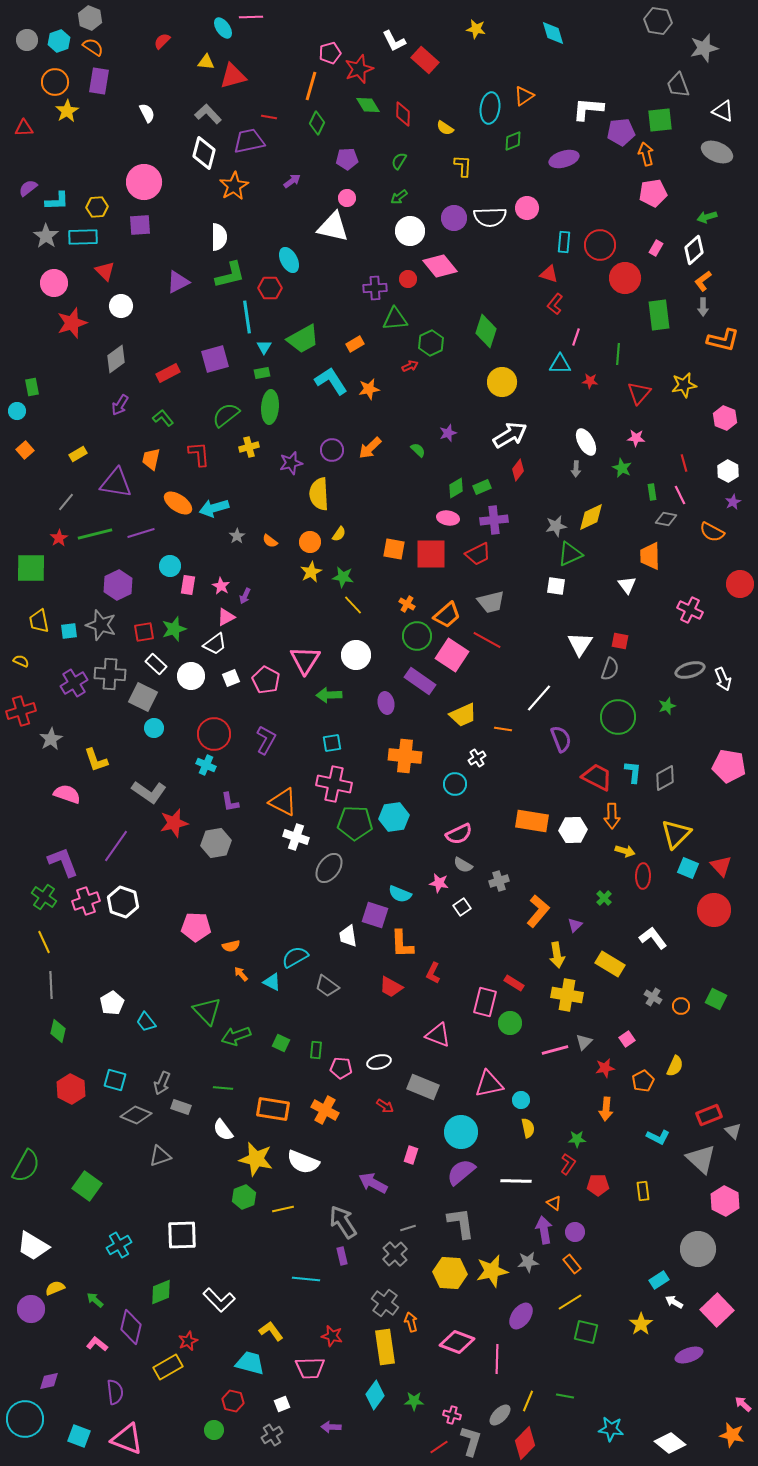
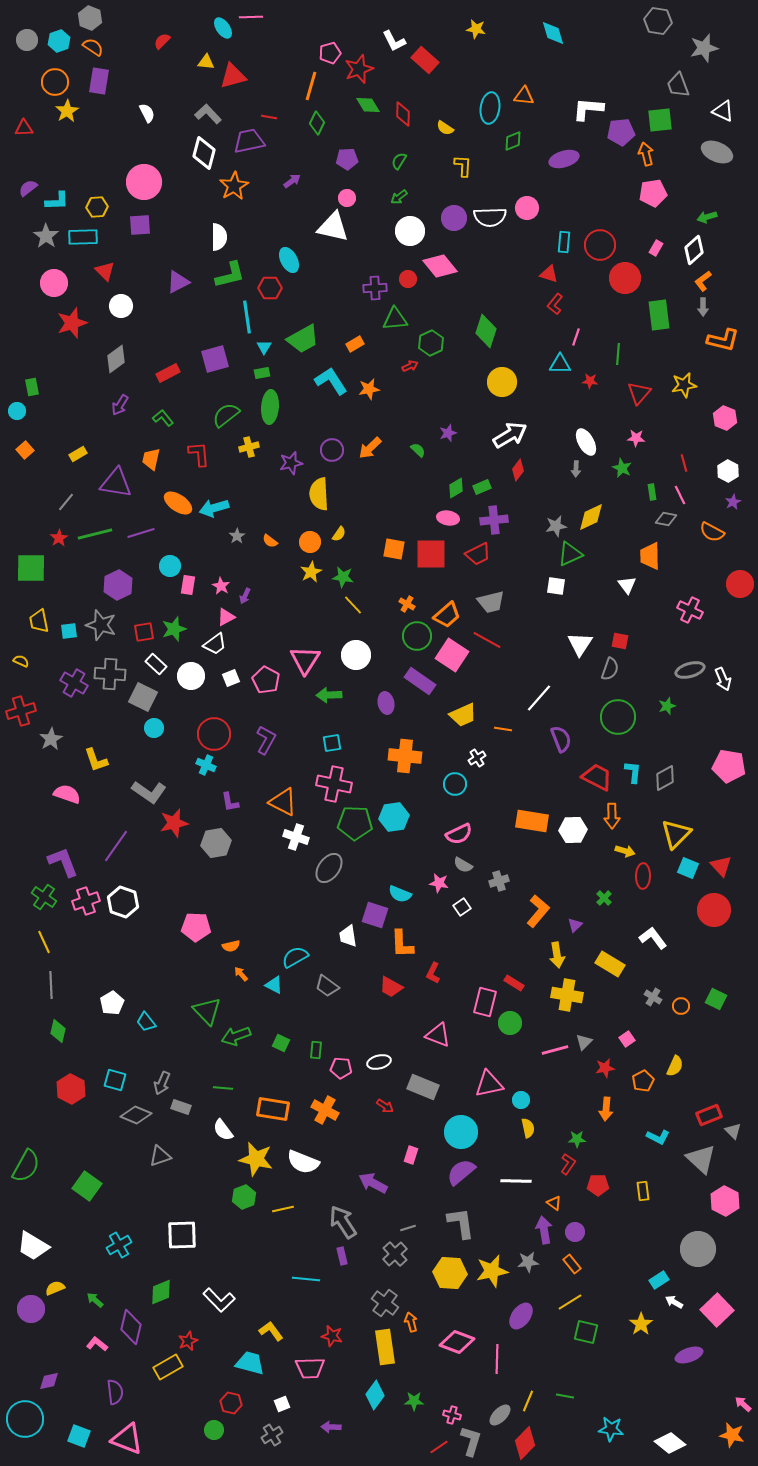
orange triangle at (524, 96): rotated 40 degrees clockwise
purple cross at (74, 683): rotated 28 degrees counterclockwise
cyan triangle at (272, 982): moved 2 px right, 3 px down
red hexagon at (233, 1401): moved 2 px left, 2 px down
